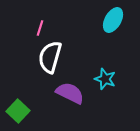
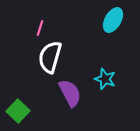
purple semicircle: rotated 36 degrees clockwise
